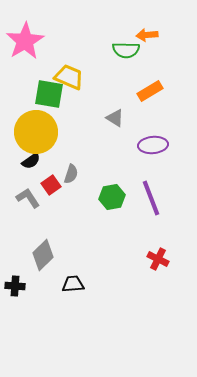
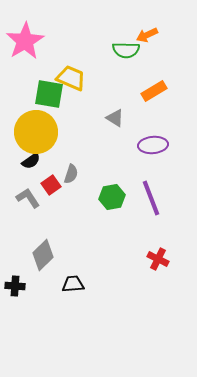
orange arrow: rotated 20 degrees counterclockwise
yellow trapezoid: moved 2 px right, 1 px down
orange rectangle: moved 4 px right
